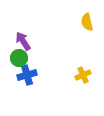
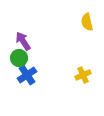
blue cross: rotated 18 degrees counterclockwise
